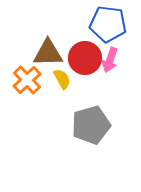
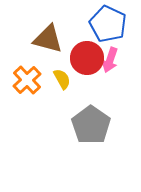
blue pentagon: rotated 18 degrees clockwise
brown triangle: moved 14 px up; rotated 16 degrees clockwise
red circle: moved 2 px right
gray pentagon: rotated 21 degrees counterclockwise
